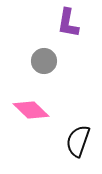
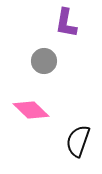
purple L-shape: moved 2 px left
